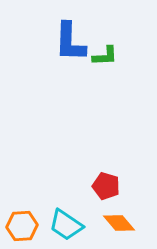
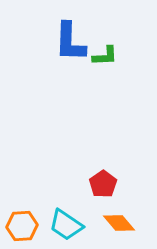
red pentagon: moved 3 px left, 2 px up; rotated 20 degrees clockwise
